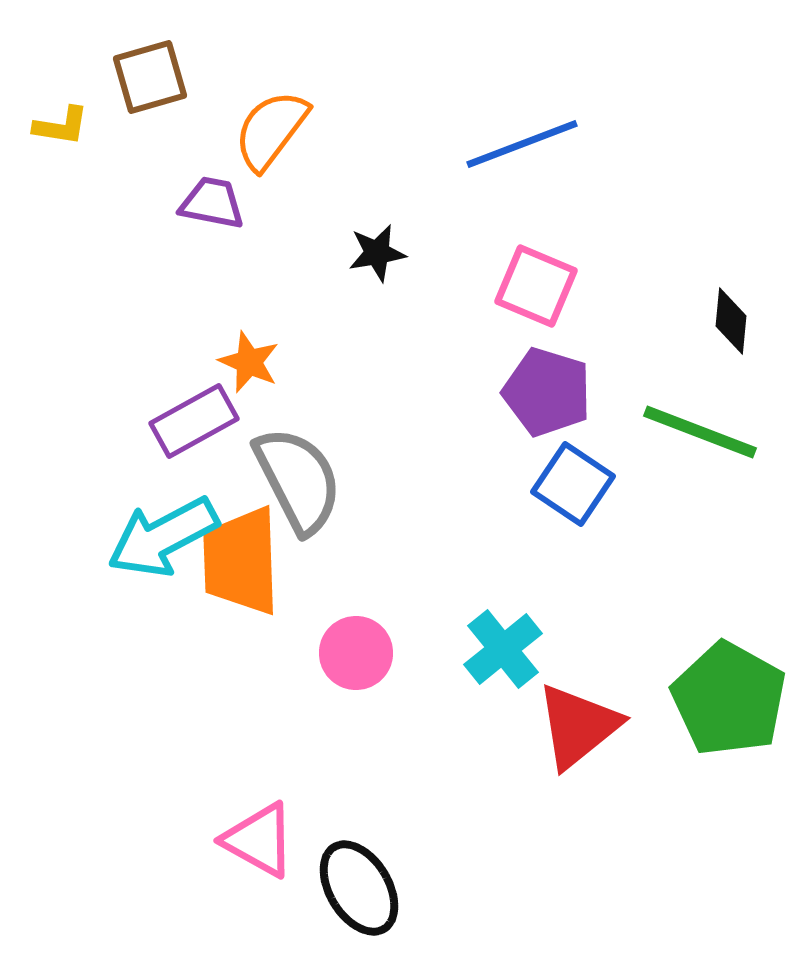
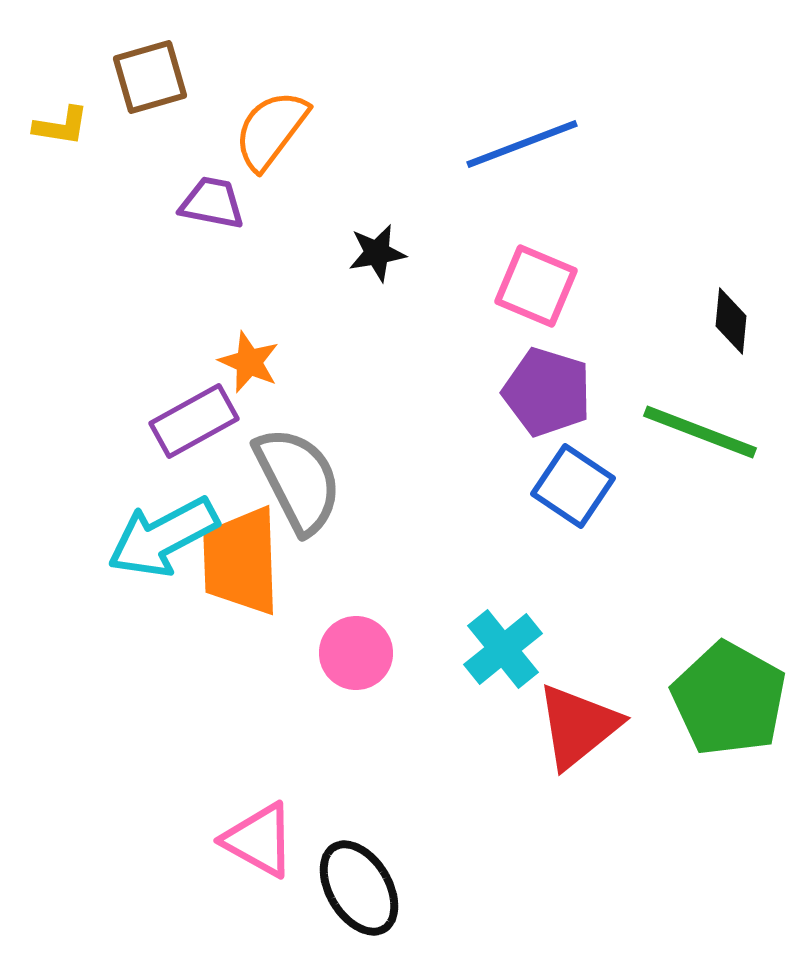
blue square: moved 2 px down
